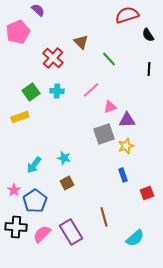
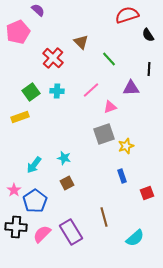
purple triangle: moved 4 px right, 32 px up
blue rectangle: moved 1 px left, 1 px down
